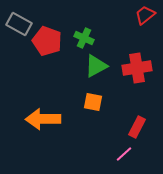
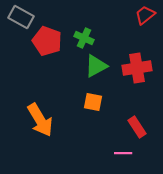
gray rectangle: moved 2 px right, 7 px up
orange arrow: moved 3 px left, 1 px down; rotated 120 degrees counterclockwise
red rectangle: rotated 60 degrees counterclockwise
pink line: moved 1 px left, 1 px up; rotated 42 degrees clockwise
